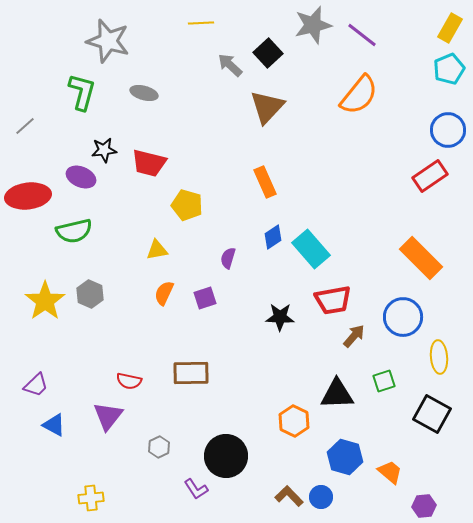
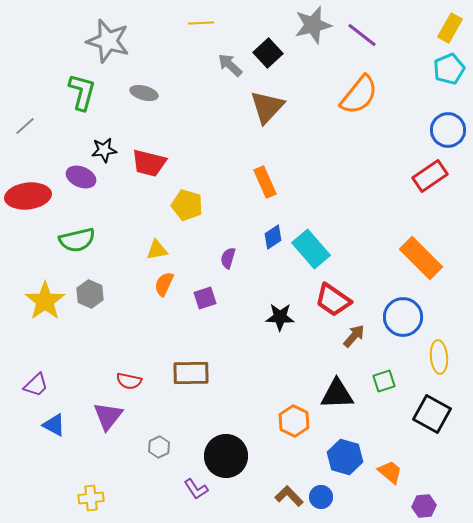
green semicircle at (74, 231): moved 3 px right, 9 px down
orange semicircle at (164, 293): moved 9 px up
red trapezoid at (333, 300): rotated 45 degrees clockwise
